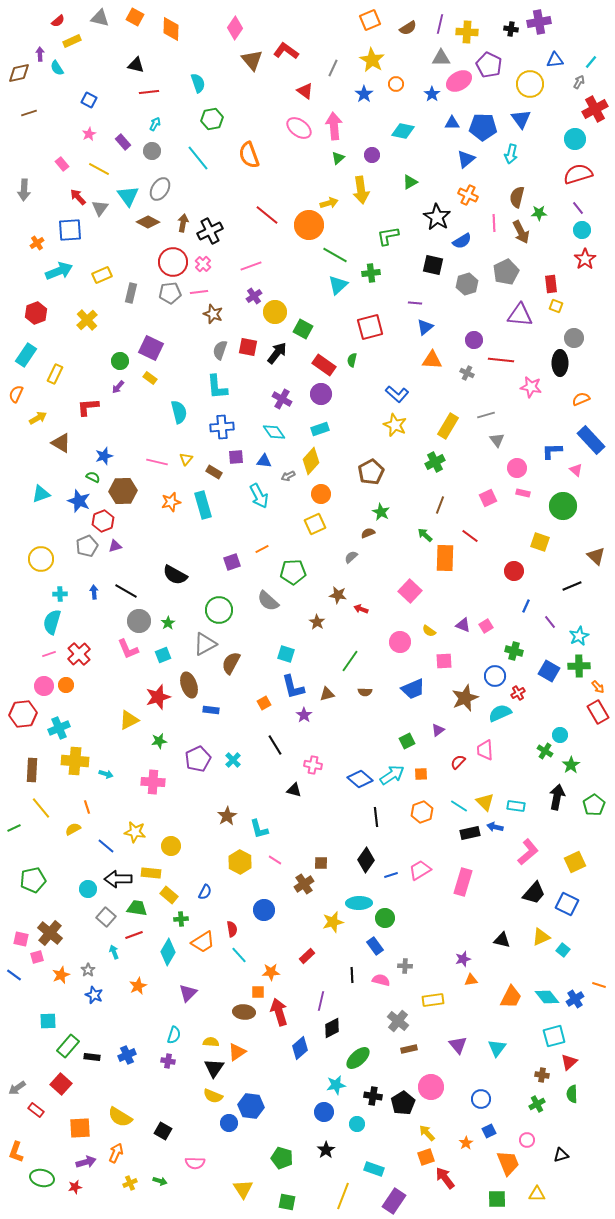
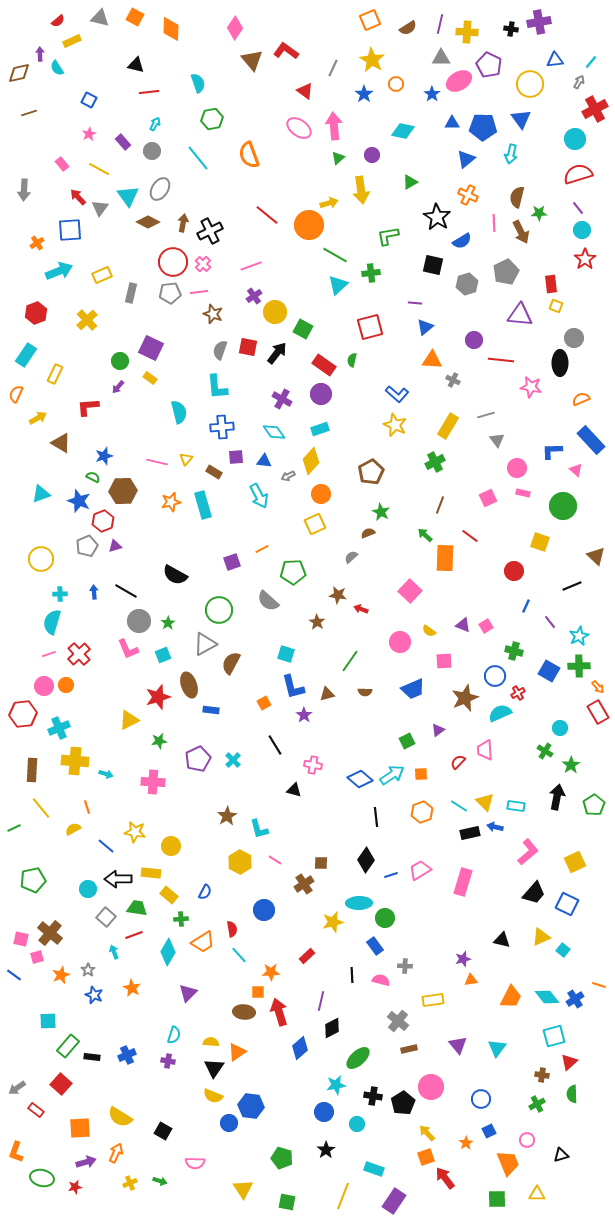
gray cross at (467, 373): moved 14 px left, 7 px down
cyan circle at (560, 735): moved 7 px up
orange star at (138, 986): moved 6 px left, 2 px down; rotated 18 degrees counterclockwise
